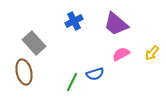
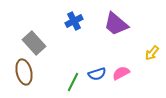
pink semicircle: moved 19 px down
blue semicircle: moved 2 px right
green line: moved 1 px right
